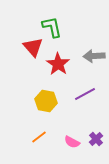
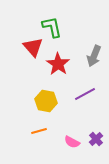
gray arrow: rotated 65 degrees counterclockwise
orange line: moved 6 px up; rotated 21 degrees clockwise
